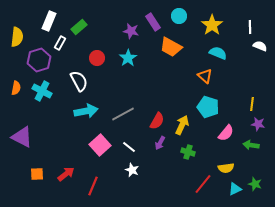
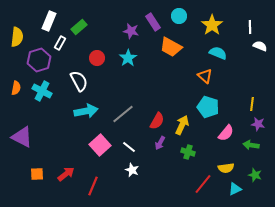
gray line at (123, 114): rotated 10 degrees counterclockwise
green star at (255, 184): moved 9 px up
